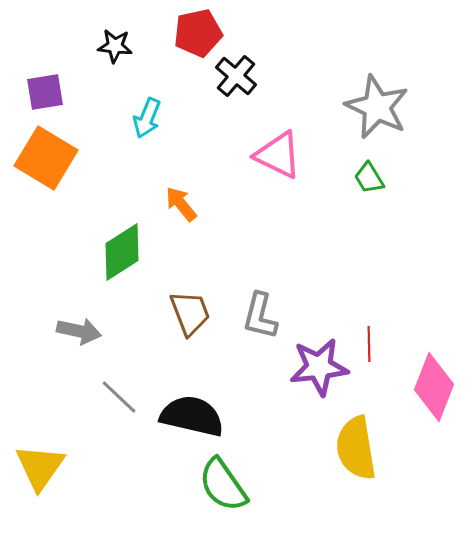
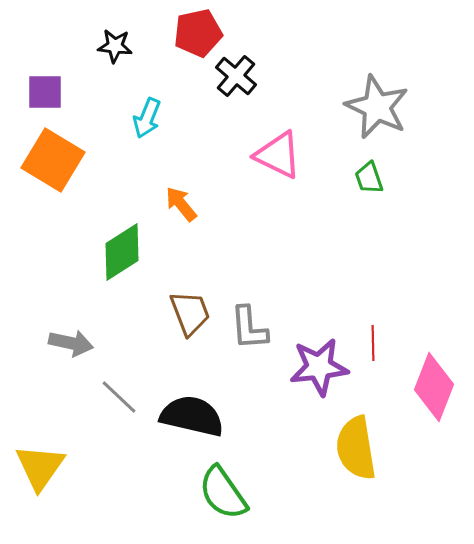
purple square: rotated 9 degrees clockwise
orange square: moved 7 px right, 2 px down
green trapezoid: rotated 12 degrees clockwise
gray L-shape: moved 11 px left, 12 px down; rotated 18 degrees counterclockwise
gray arrow: moved 8 px left, 12 px down
red line: moved 4 px right, 1 px up
green semicircle: moved 8 px down
